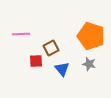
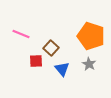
pink line: rotated 24 degrees clockwise
brown square: rotated 21 degrees counterclockwise
gray star: rotated 16 degrees clockwise
